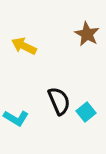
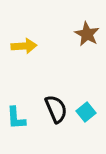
yellow arrow: rotated 150 degrees clockwise
black semicircle: moved 3 px left, 8 px down
cyan L-shape: rotated 55 degrees clockwise
